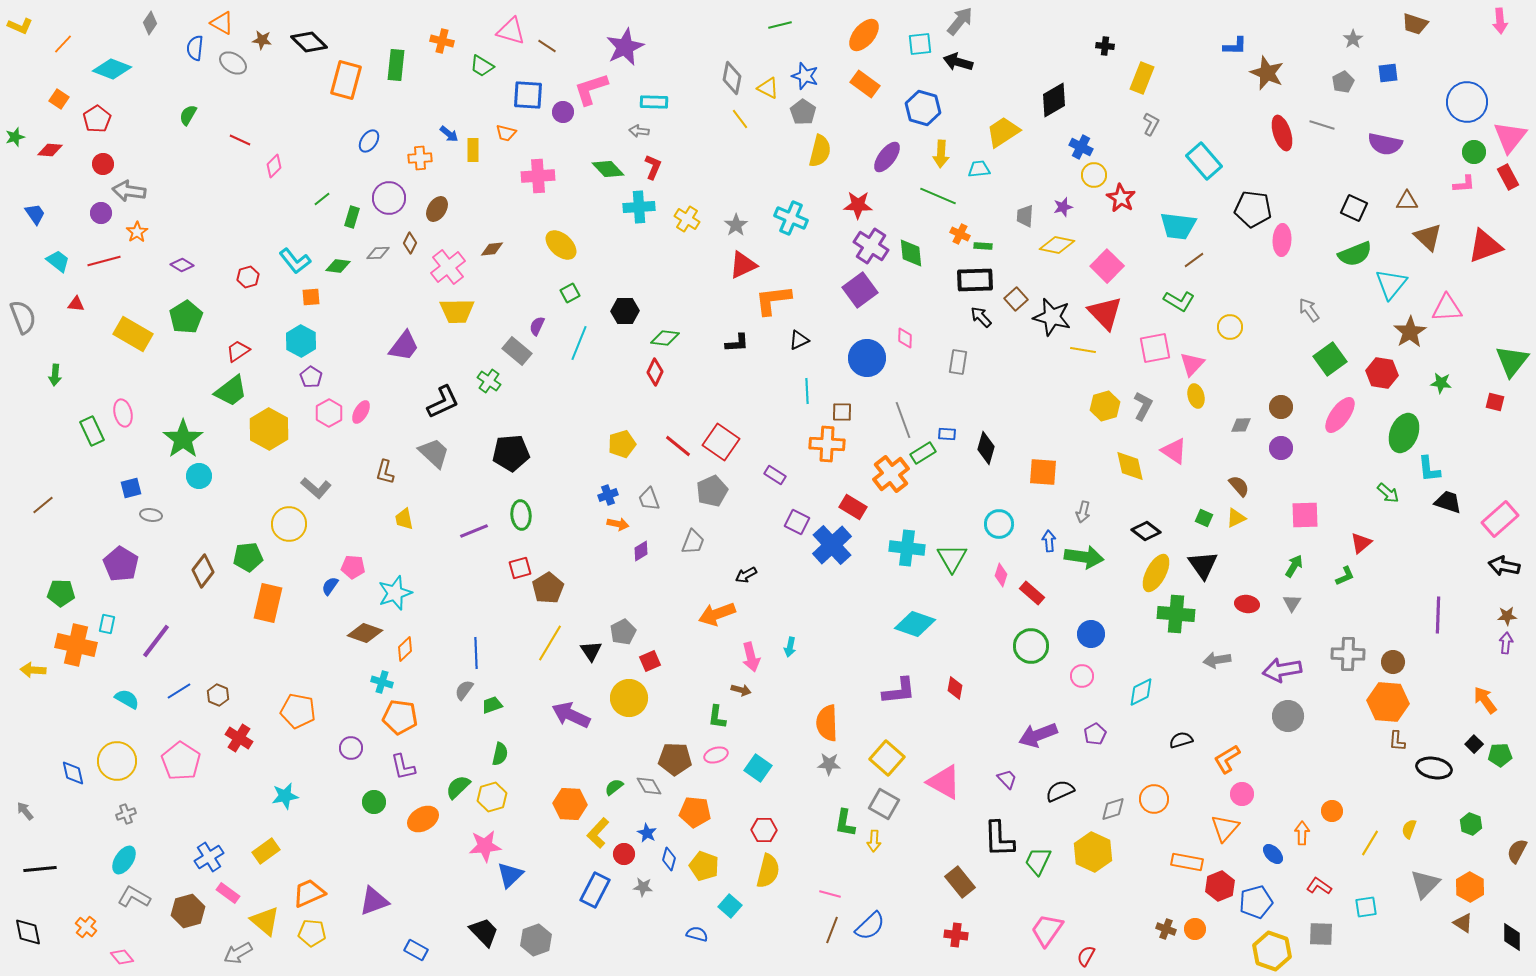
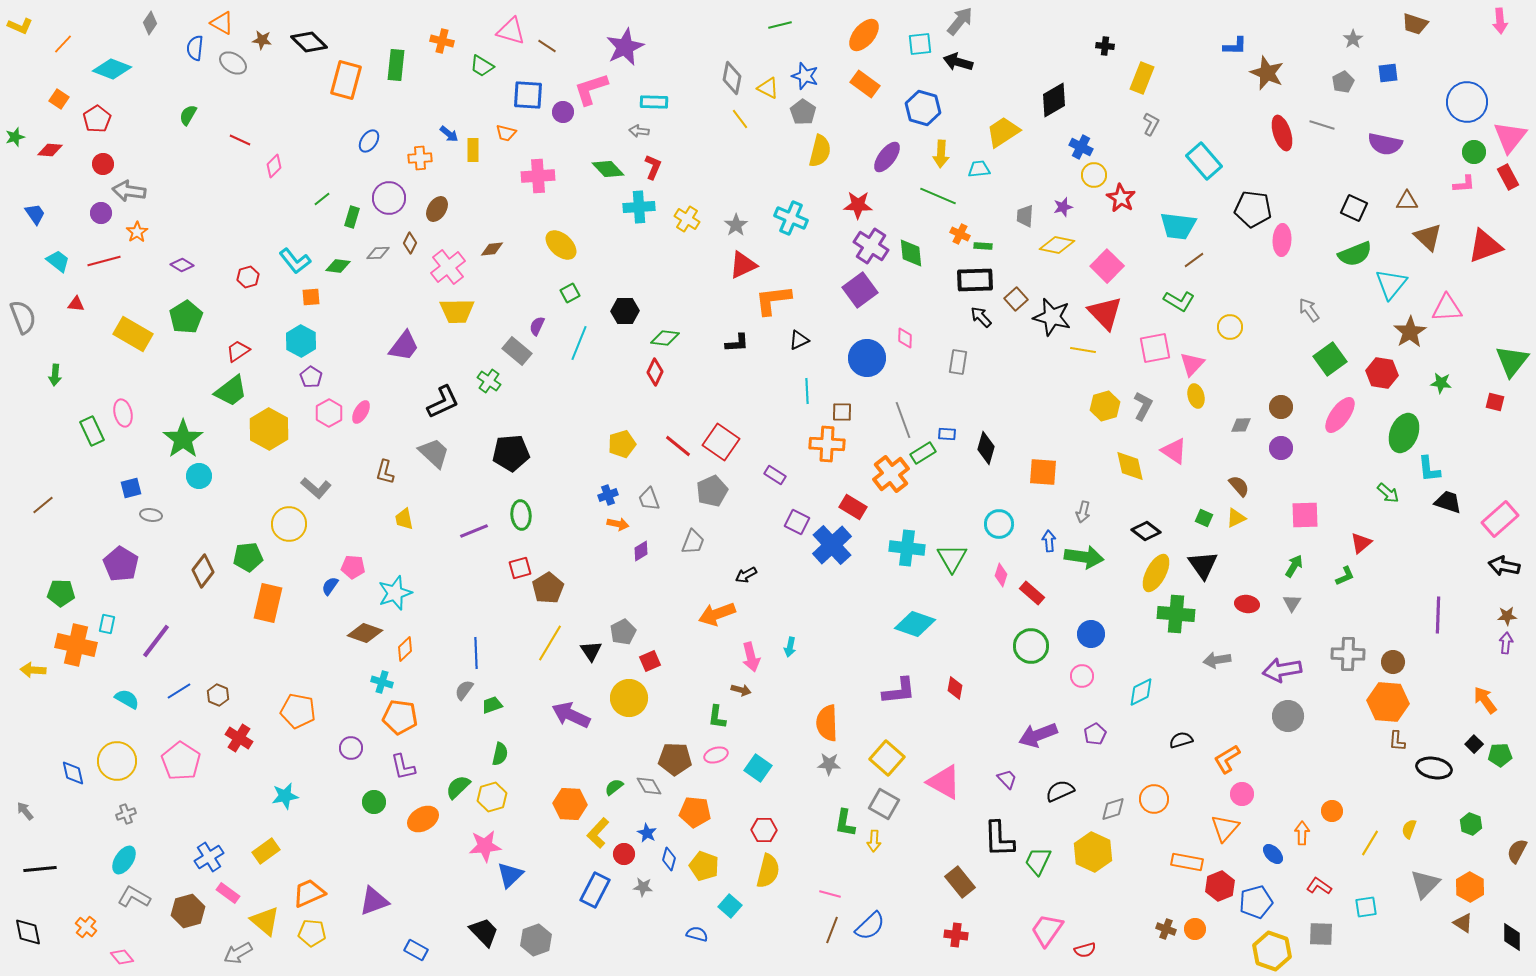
red semicircle at (1086, 956): moved 1 px left, 6 px up; rotated 135 degrees counterclockwise
